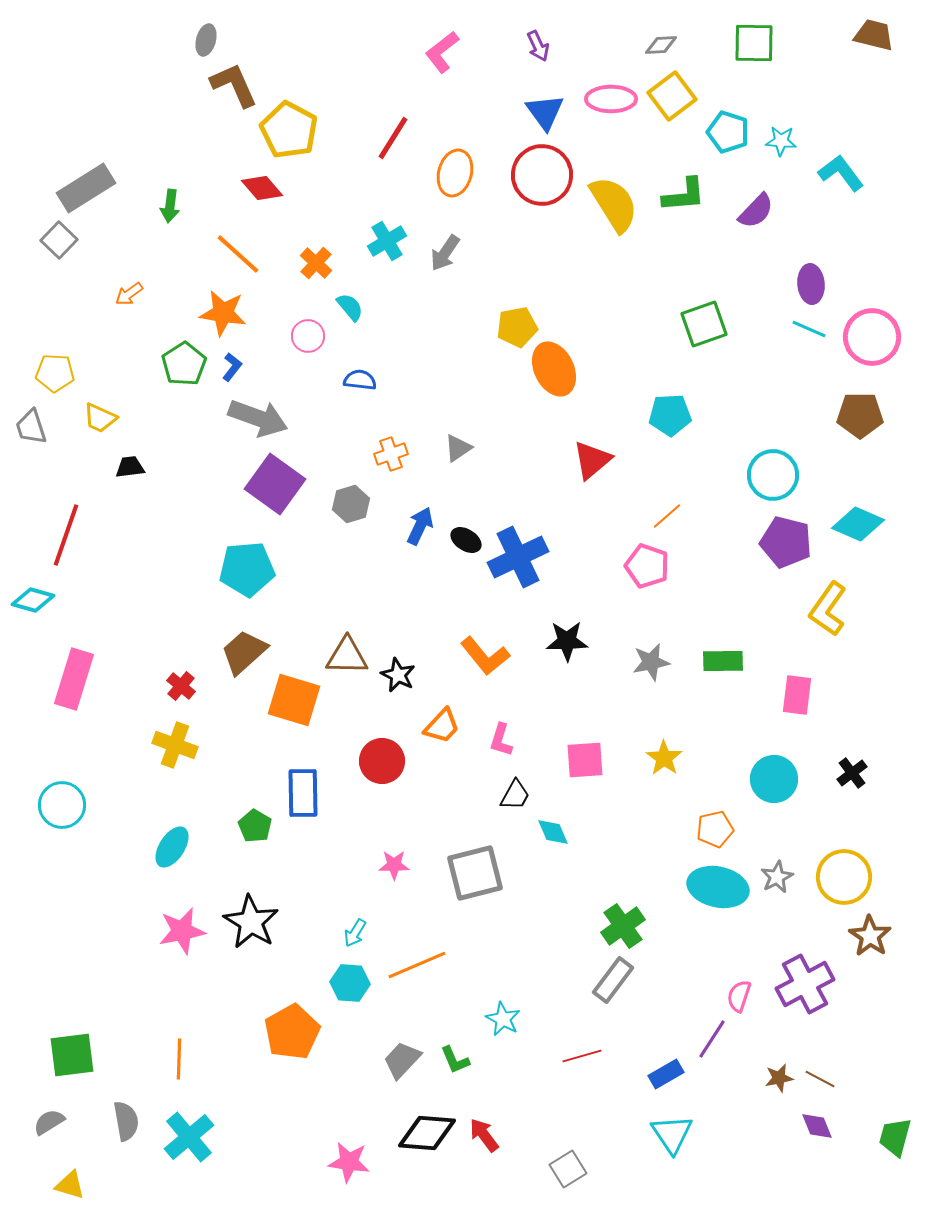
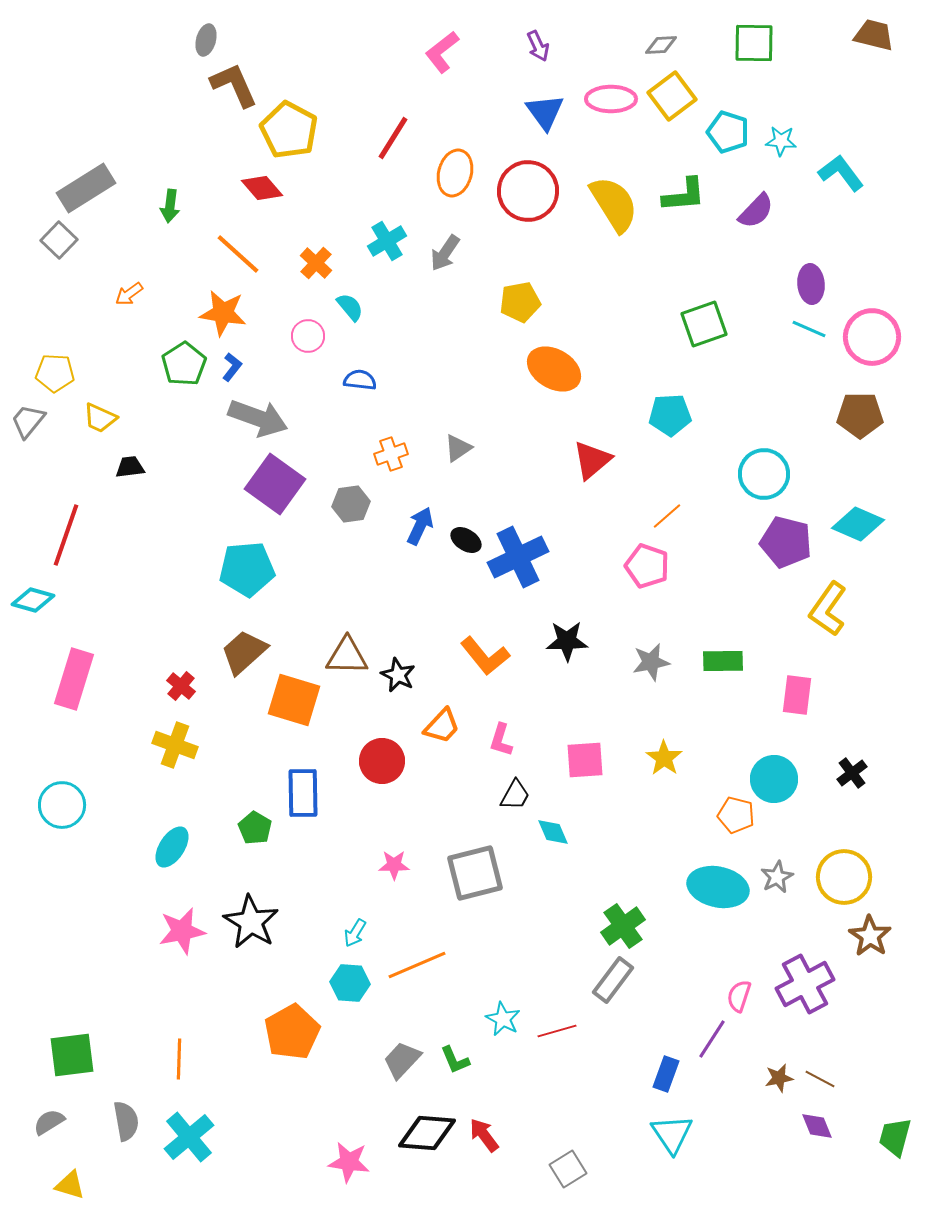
red circle at (542, 175): moved 14 px left, 16 px down
yellow pentagon at (517, 327): moved 3 px right, 25 px up
orange ellipse at (554, 369): rotated 34 degrees counterclockwise
gray trapezoid at (31, 427): moved 3 px left, 6 px up; rotated 57 degrees clockwise
cyan circle at (773, 475): moved 9 px left, 1 px up
gray hexagon at (351, 504): rotated 9 degrees clockwise
green pentagon at (255, 826): moved 2 px down
orange pentagon at (715, 829): moved 21 px right, 14 px up; rotated 27 degrees clockwise
red line at (582, 1056): moved 25 px left, 25 px up
blue rectangle at (666, 1074): rotated 40 degrees counterclockwise
